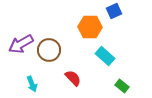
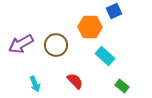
brown circle: moved 7 px right, 5 px up
red semicircle: moved 2 px right, 3 px down
cyan arrow: moved 3 px right
